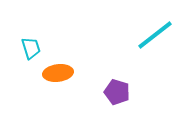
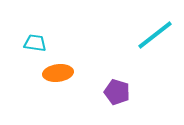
cyan trapezoid: moved 4 px right, 5 px up; rotated 65 degrees counterclockwise
